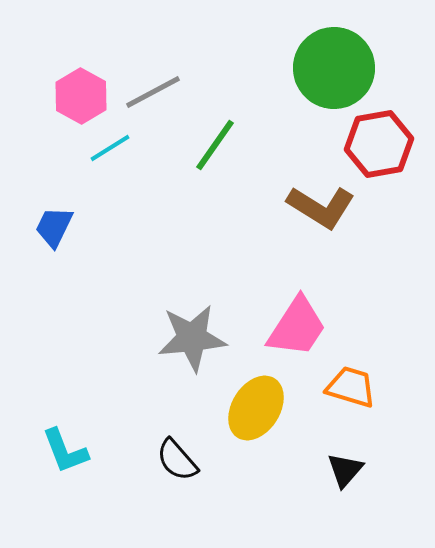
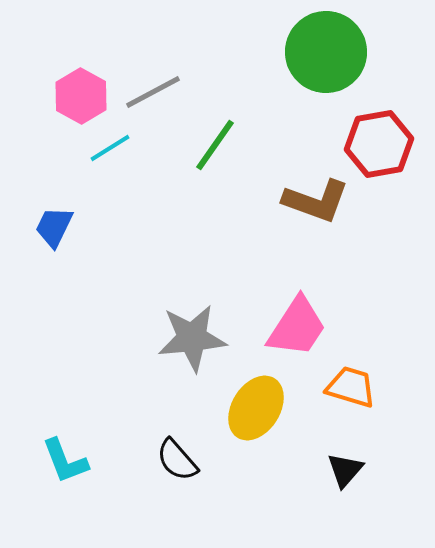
green circle: moved 8 px left, 16 px up
brown L-shape: moved 5 px left, 6 px up; rotated 12 degrees counterclockwise
cyan L-shape: moved 10 px down
